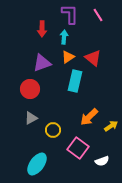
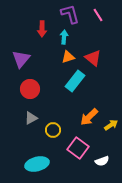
purple L-shape: rotated 15 degrees counterclockwise
orange triangle: rotated 16 degrees clockwise
purple triangle: moved 21 px left, 4 px up; rotated 30 degrees counterclockwise
cyan rectangle: rotated 25 degrees clockwise
yellow arrow: moved 1 px up
cyan ellipse: rotated 40 degrees clockwise
